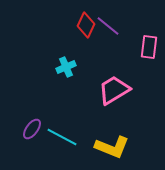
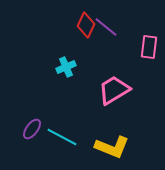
purple line: moved 2 px left, 1 px down
